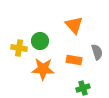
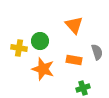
orange star: rotated 15 degrees clockwise
